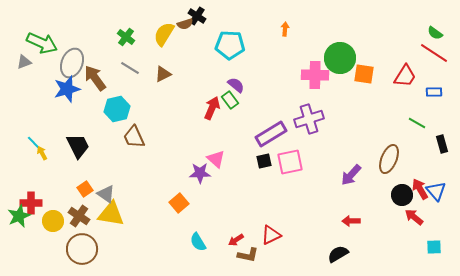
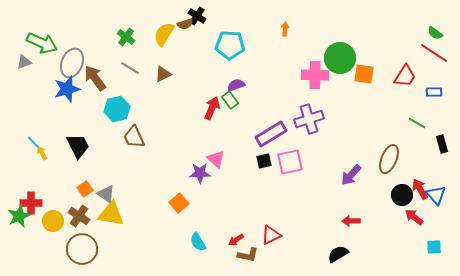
purple semicircle at (236, 85): rotated 60 degrees counterclockwise
blue triangle at (436, 191): moved 4 px down
